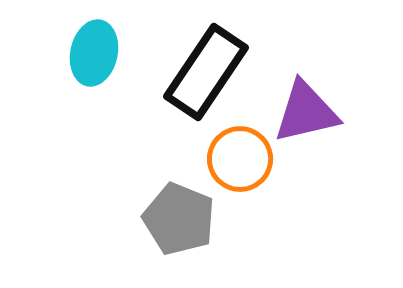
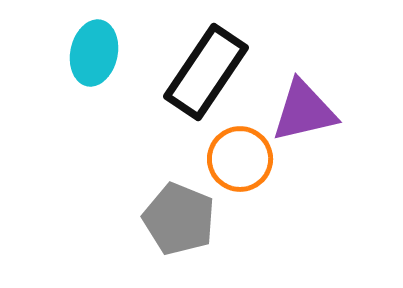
purple triangle: moved 2 px left, 1 px up
